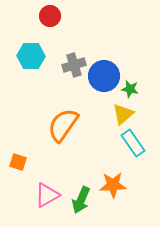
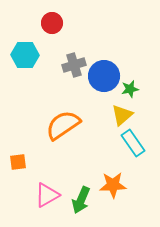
red circle: moved 2 px right, 7 px down
cyan hexagon: moved 6 px left, 1 px up
green star: rotated 24 degrees counterclockwise
yellow triangle: moved 1 px left, 1 px down
orange semicircle: rotated 21 degrees clockwise
orange square: rotated 24 degrees counterclockwise
